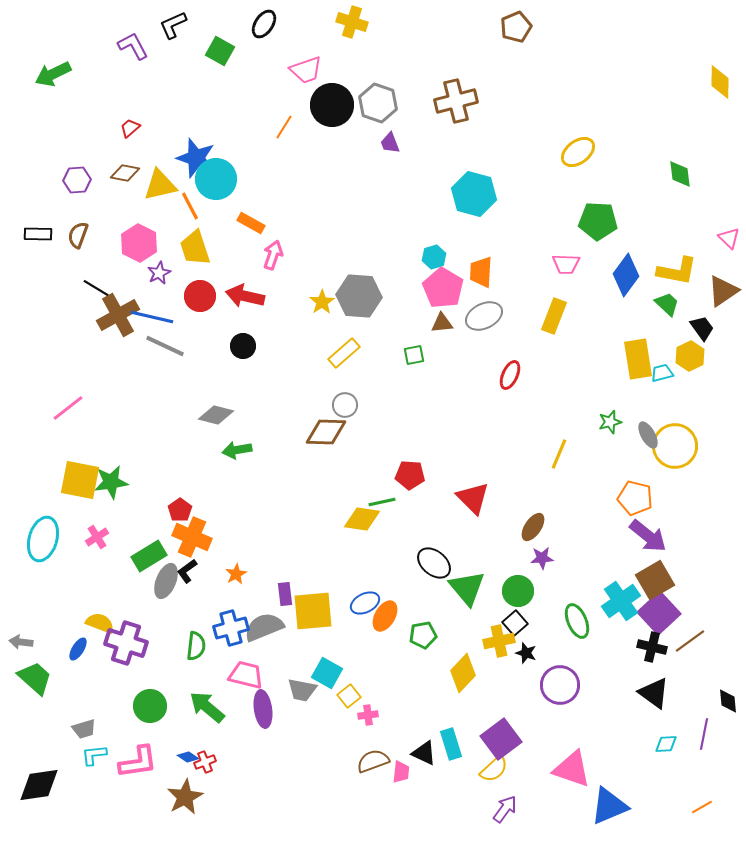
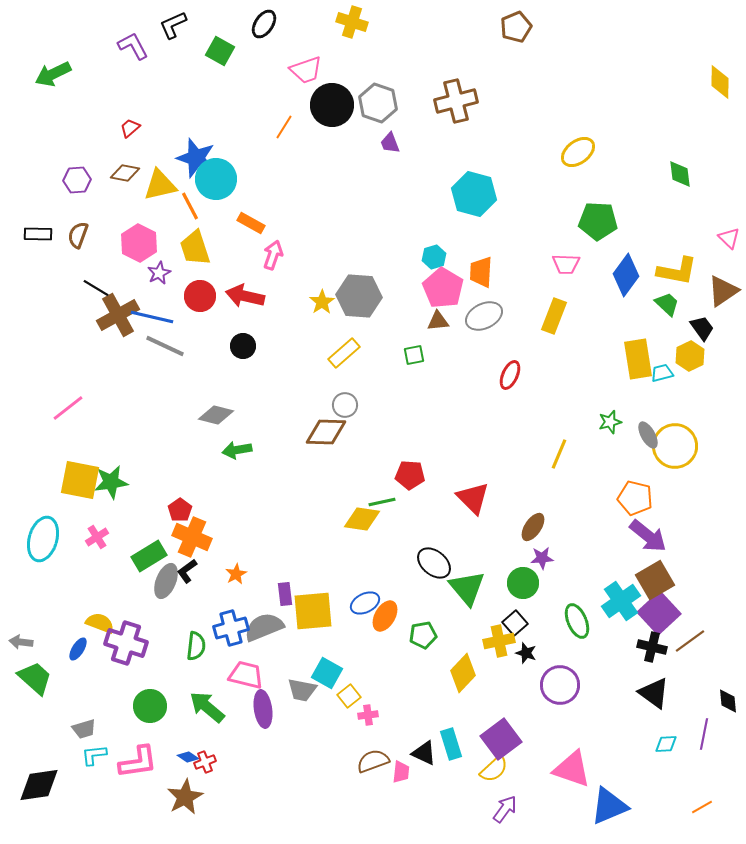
brown triangle at (442, 323): moved 4 px left, 2 px up
green circle at (518, 591): moved 5 px right, 8 px up
